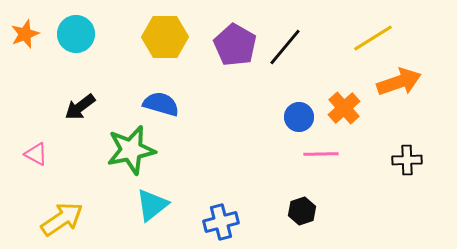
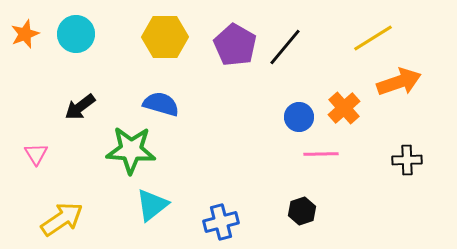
green star: rotated 15 degrees clockwise
pink triangle: rotated 30 degrees clockwise
